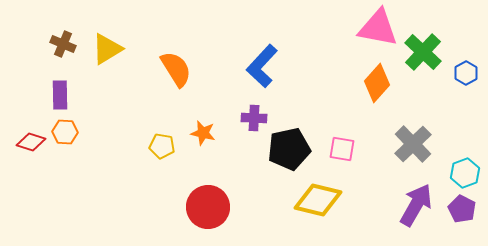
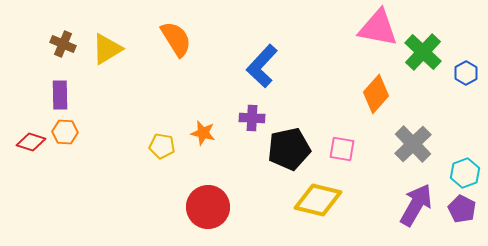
orange semicircle: moved 30 px up
orange diamond: moved 1 px left, 11 px down
purple cross: moved 2 px left
